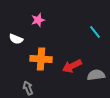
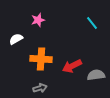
cyan line: moved 3 px left, 9 px up
white semicircle: rotated 128 degrees clockwise
gray arrow: moved 12 px right; rotated 96 degrees clockwise
